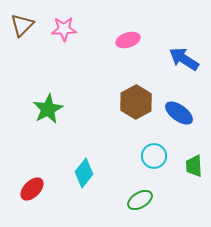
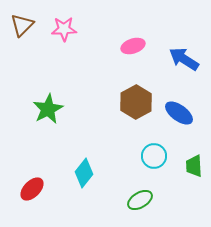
pink ellipse: moved 5 px right, 6 px down
